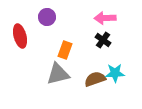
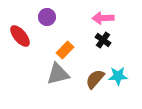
pink arrow: moved 2 px left
red ellipse: rotated 25 degrees counterclockwise
orange rectangle: rotated 24 degrees clockwise
cyan star: moved 3 px right, 3 px down
brown semicircle: rotated 30 degrees counterclockwise
